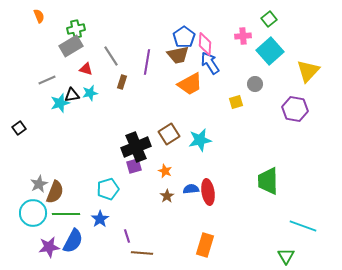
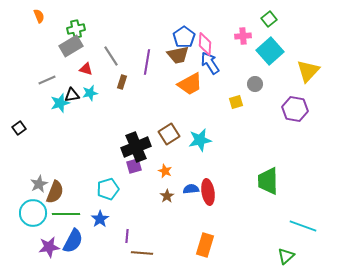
purple line at (127, 236): rotated 24 degrees clockwise
green triangle at (286, 256): rotated 18 degrees clockwise
